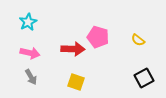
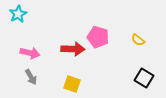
cyan star: moved 10 px left, 8 px up
black square: rotated 30 degrees counterclockwise
yellow square: moved 4 px left, 2 px down
